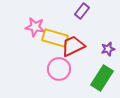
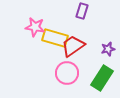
purple rectangle: rotated 21 degrees counterclockwise
red trapezoid: rotated 10 degrees counterclockwise
pink circle: moved 8 px right, 4 px down
